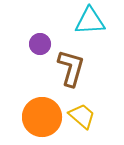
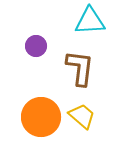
purple circle: moved 4 px left, 2 px down
brown L-shape: moved 9 px right; rotated 9 degrees counterclockwise
orange circle: moved 1 px left
